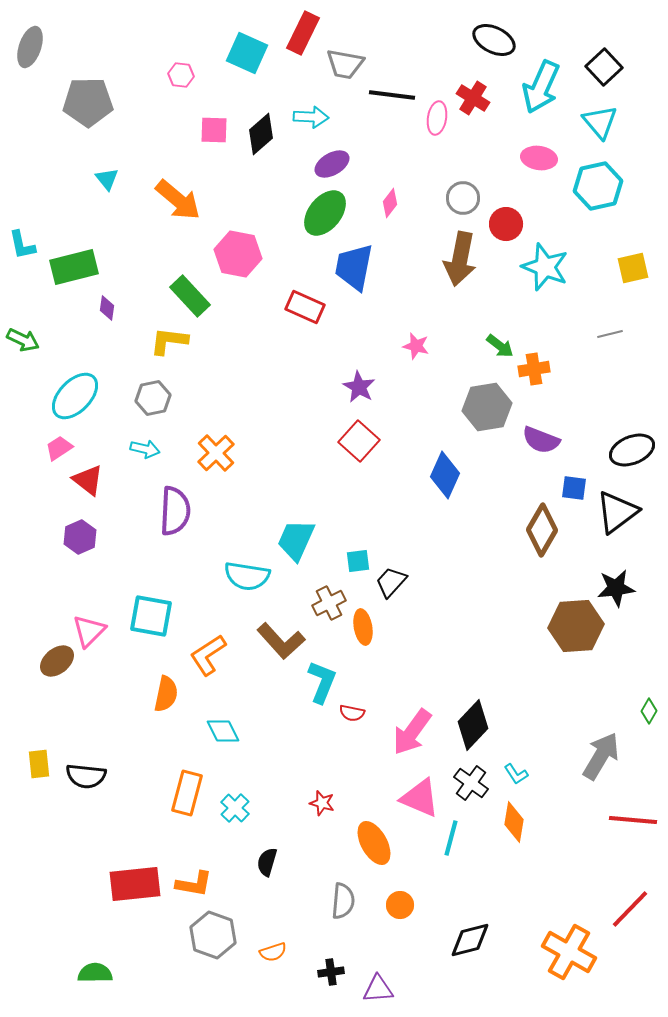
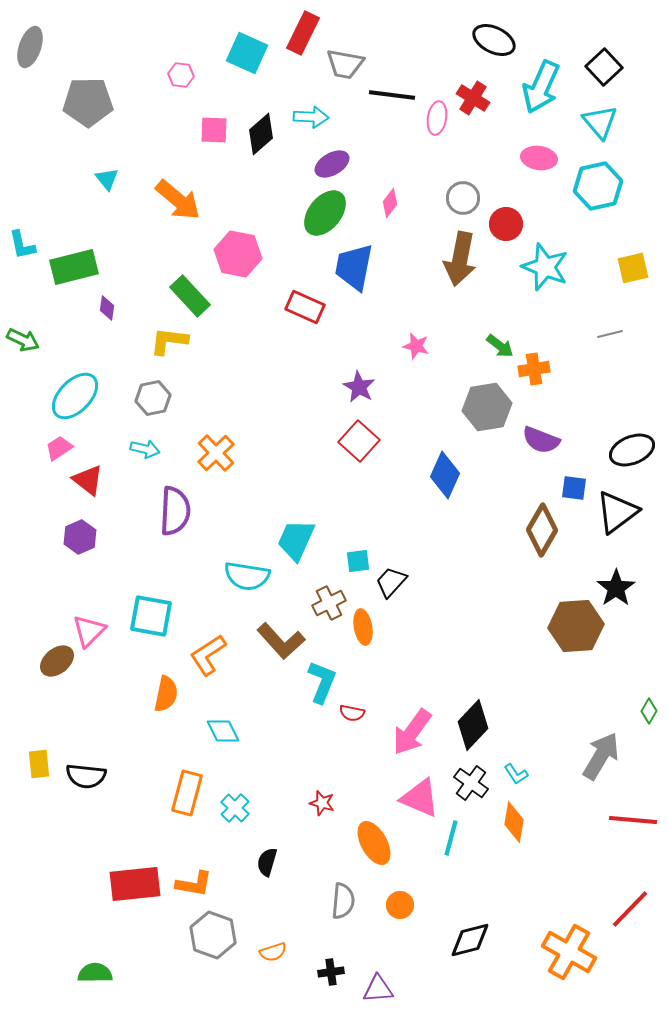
black star at (616, 588): rotated 27 degrees counterclockwise
